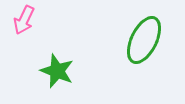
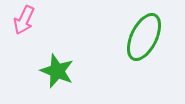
green ellipse: moved 3 px up
